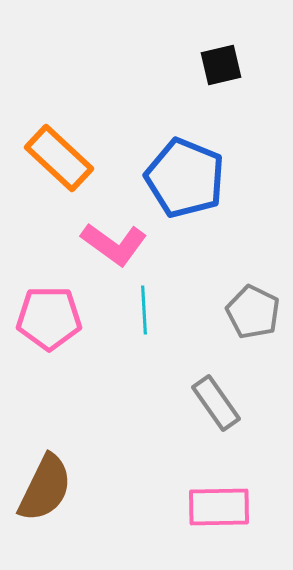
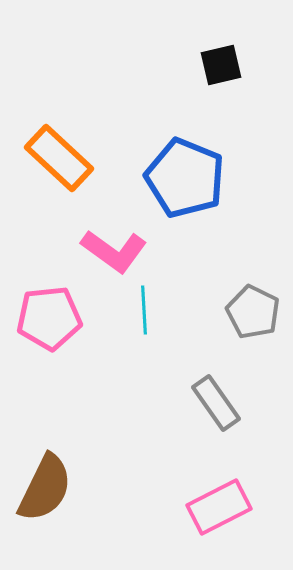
pink L-shape: moved 7 px down
pink pentagon: rotated 6 degrees counterclockwise
pink rectangle: rotated 26 degrees counterclockwise
